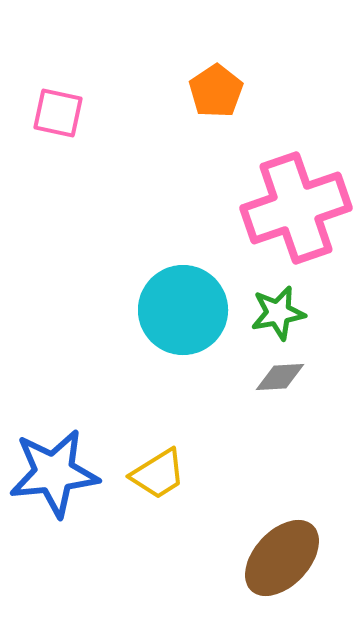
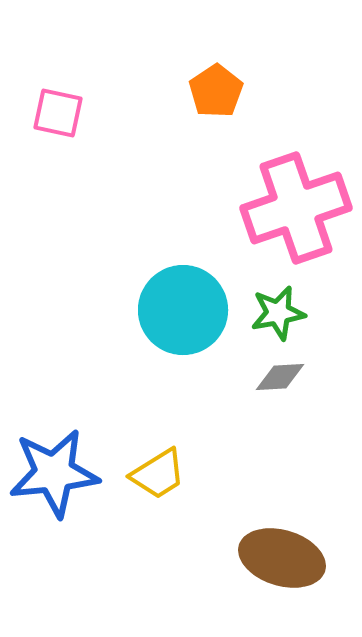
brown ellipse: rotated 64 degrees clockwise
